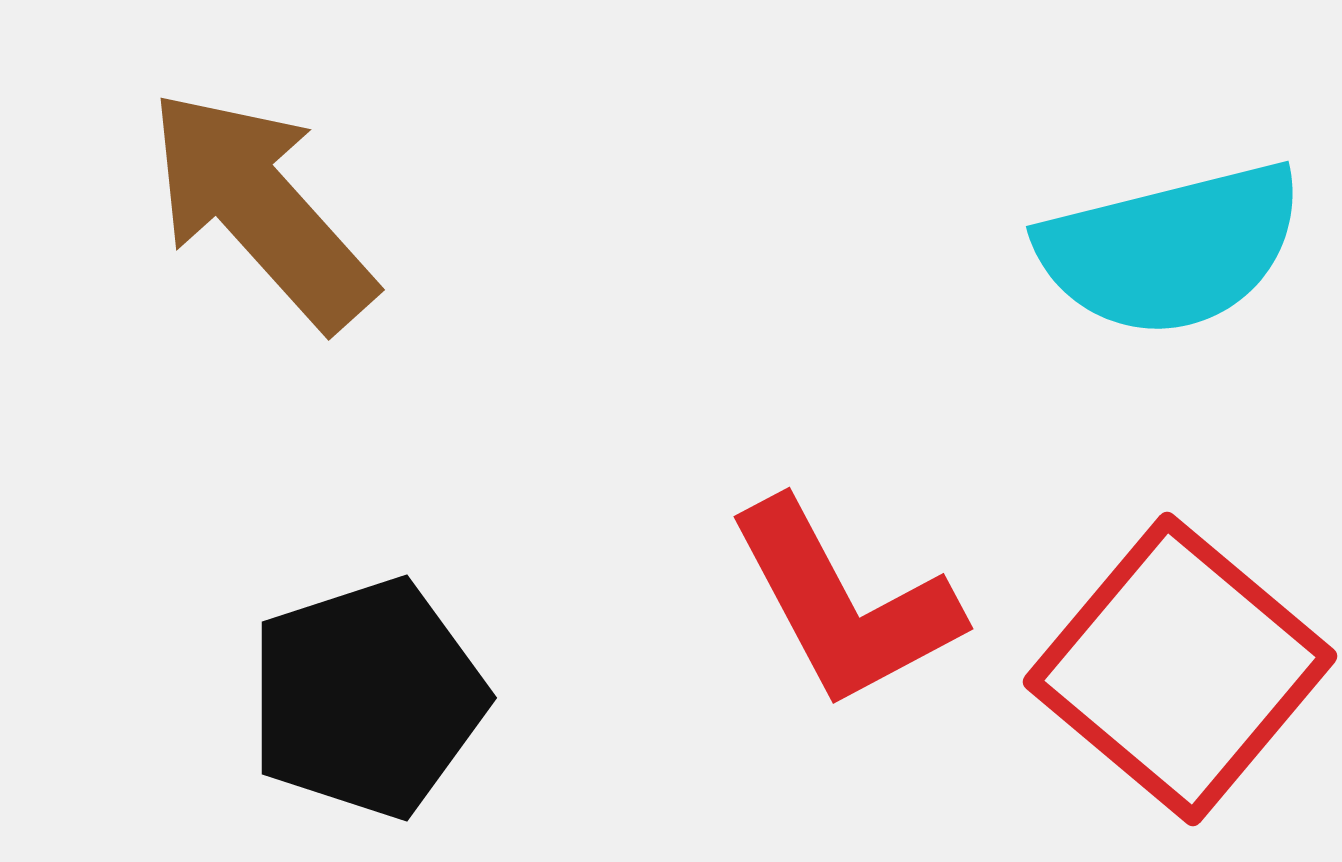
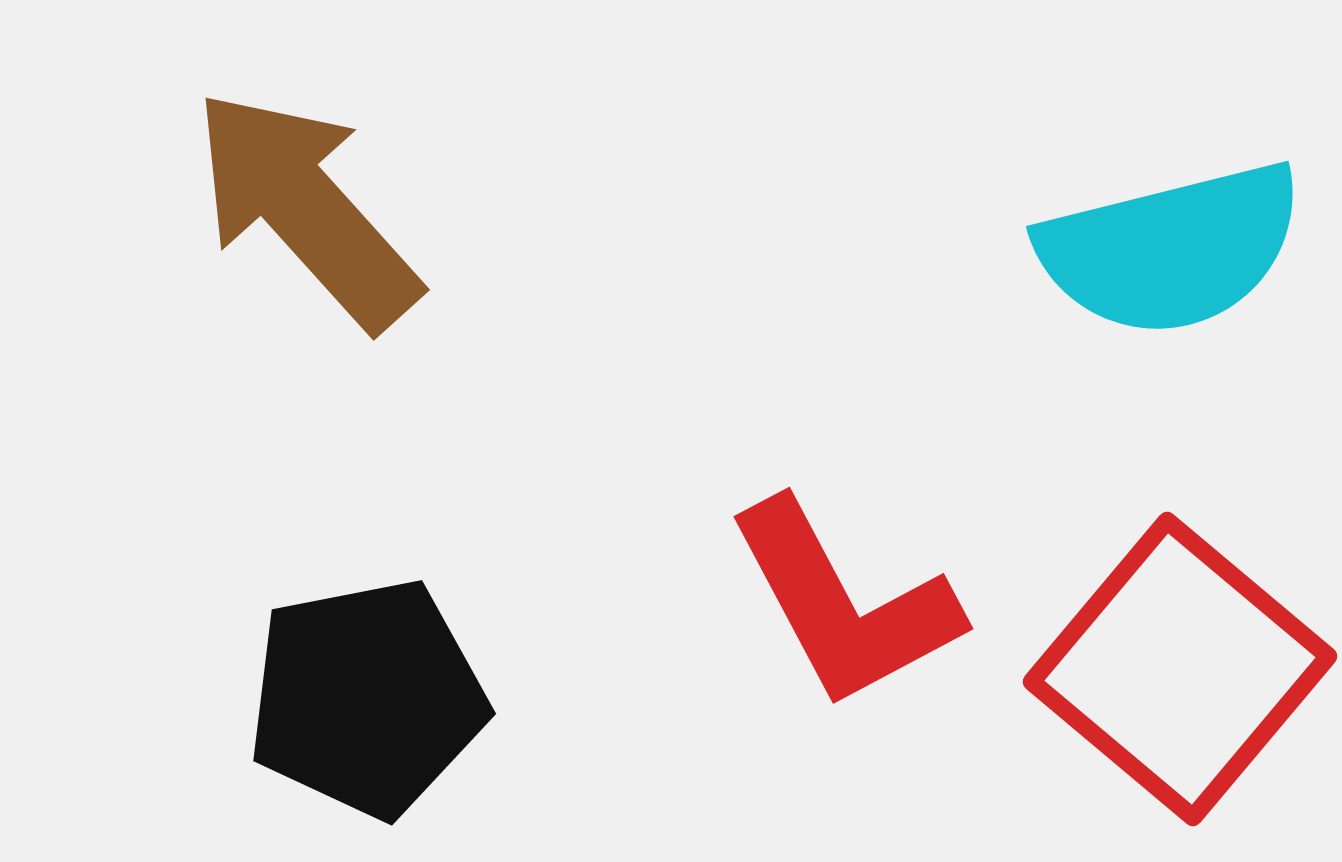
brown arrow: moved 45 px right
black pentagon: rotated 7 degrees clockwise
